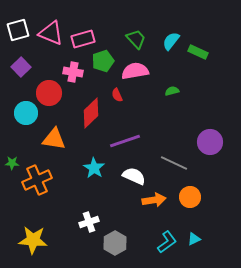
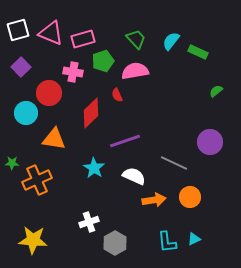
green semicircle: moved 44 px right; rotated 24 degrees counterclockwise
cyan L-shape: rotated 120 degrees clockwise
